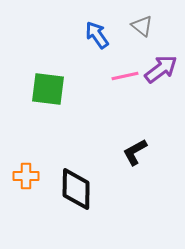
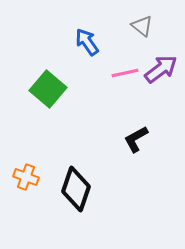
blue arrow: moved 10 px left, 7 px down
pink line: moved 3 px up
green square: rotated 33 degrees clockwise
black L-shape: moved 1 px right, 13 px up
orange cross: moved 1 px down; rotated 20 degrees clockwise
black diamond: rotated 18 degrees clockwise
